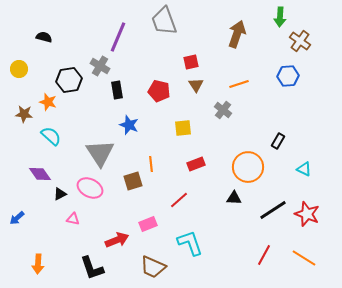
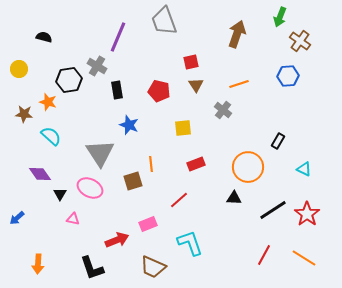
green arrow at (280, 17): rotated 18 degrees clockwise
gray cross at (100, 66): moved 3 px left
black triangle at (60, 194): rotated 32 degrees counterclockwise
red star at (307, 214): rotated 15 degrees clockwise
